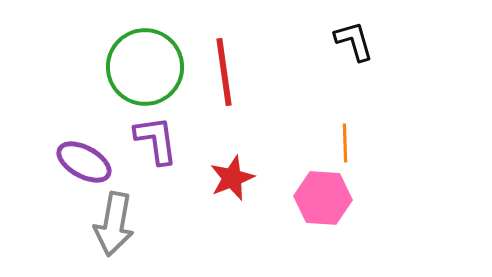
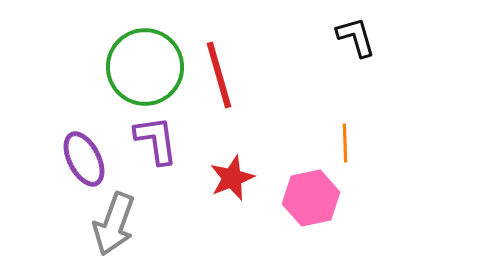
black L-shape: moved 2 px right, 4 px up
red line: moved 5 px left, 3 px down; rotated 8 degrees counterclockwise
purple ellipse: moved 3 px up; rotated 34 degrees clockwise
pink hexagon: moved 12 px left; rotated 16 degrees counterclockwise
gray arrow: rotated 10 degrees clockwise
